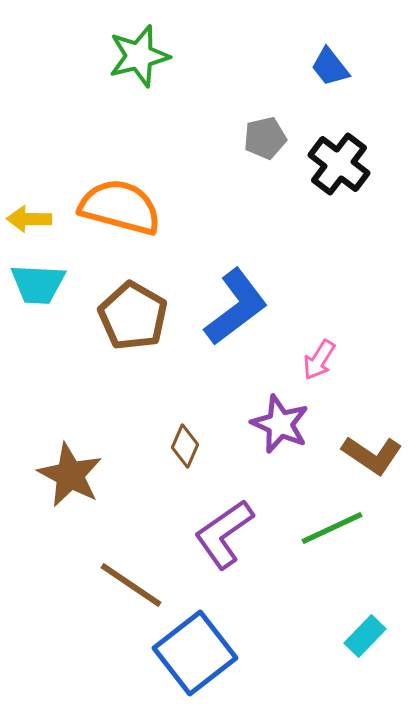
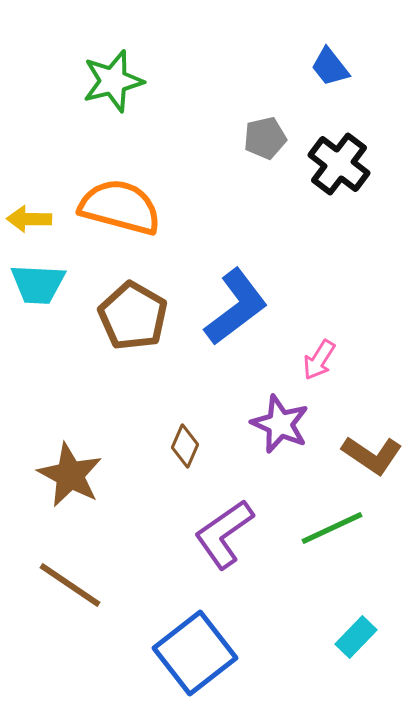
green star: moved 26 px left, 25 px down
brown line: moved 61 px left
cyan rectangle: moved 9 px left, 1 px down
